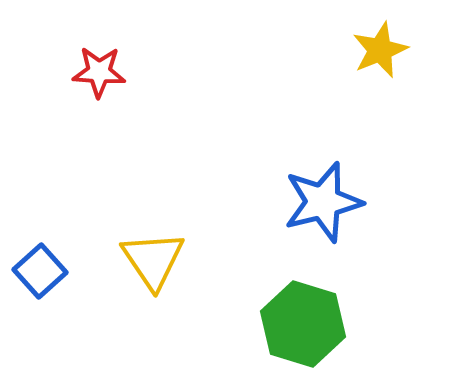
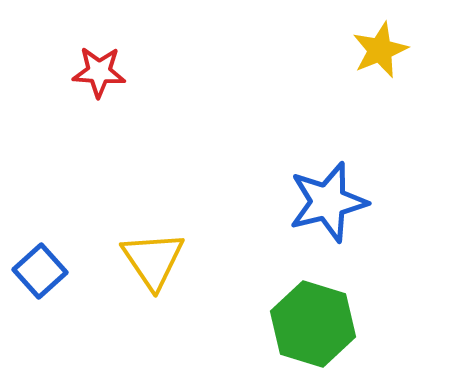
blue star: moved 5 px right
green hexagon: moved 10 px right
